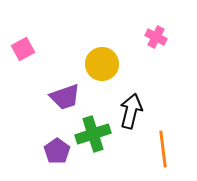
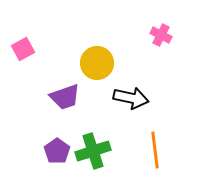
pink cross: moved 5 px right, 2 px up
yellow circle: moved 5 px left, 1 px up
black arrow: moved 13 px up; rotated 88 degrees clockwise
green cross: moved 17 px down
orange line: moved 8 px left, 1 px down
